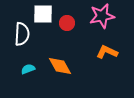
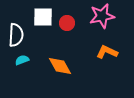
white square: moved 3 px down
white semicircle: moved 6 px left, 1 px down
cyan semicircle: moved 6 px left, 9 px up
